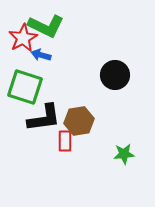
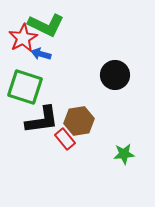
green L-shape: moved 1 px up
blue arrow: moved 1 px up
black L-shape: moved 2 px left, 2 px down
red rectangle: moved 2 px up; rotated 40 degrees counterclockwise
